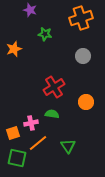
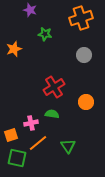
gray circle: moved 1 px right, 1 px up
orange square: moved 2 px left, 2 px down
